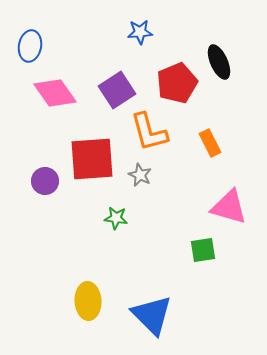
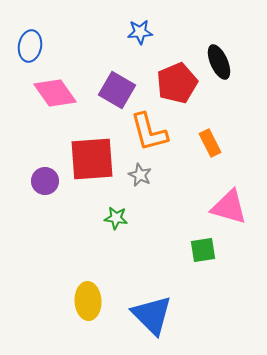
purple square: rotated 27 degrees counterclockwise
